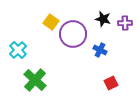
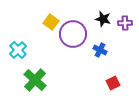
red square: moved 2 px right
